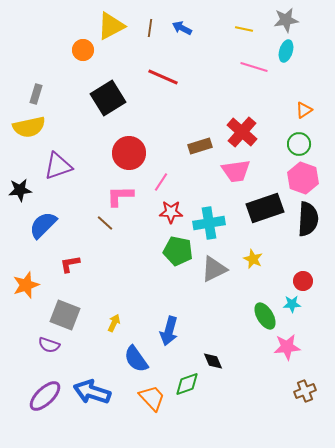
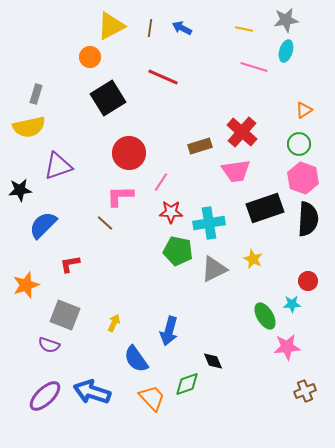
orange circle at (83, 50): moved 7 px right, 7 px down
red circle at (303, 281): moved 5 px right
